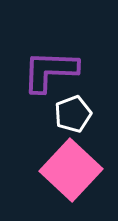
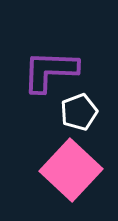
white pentagon: moved 6 px right, 2 px up
